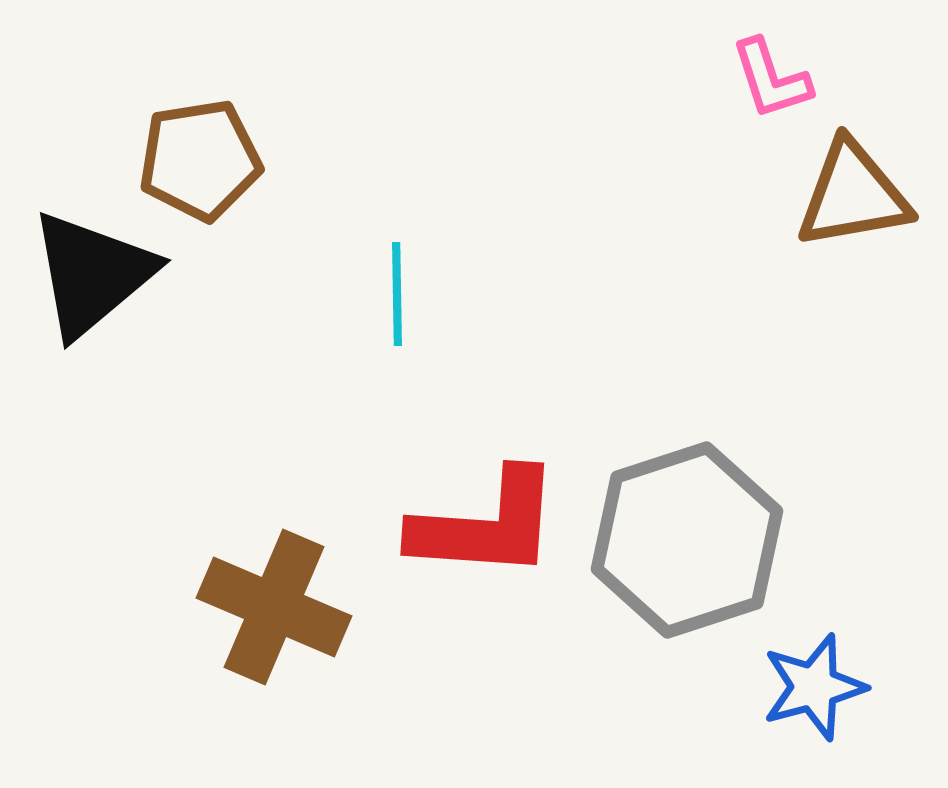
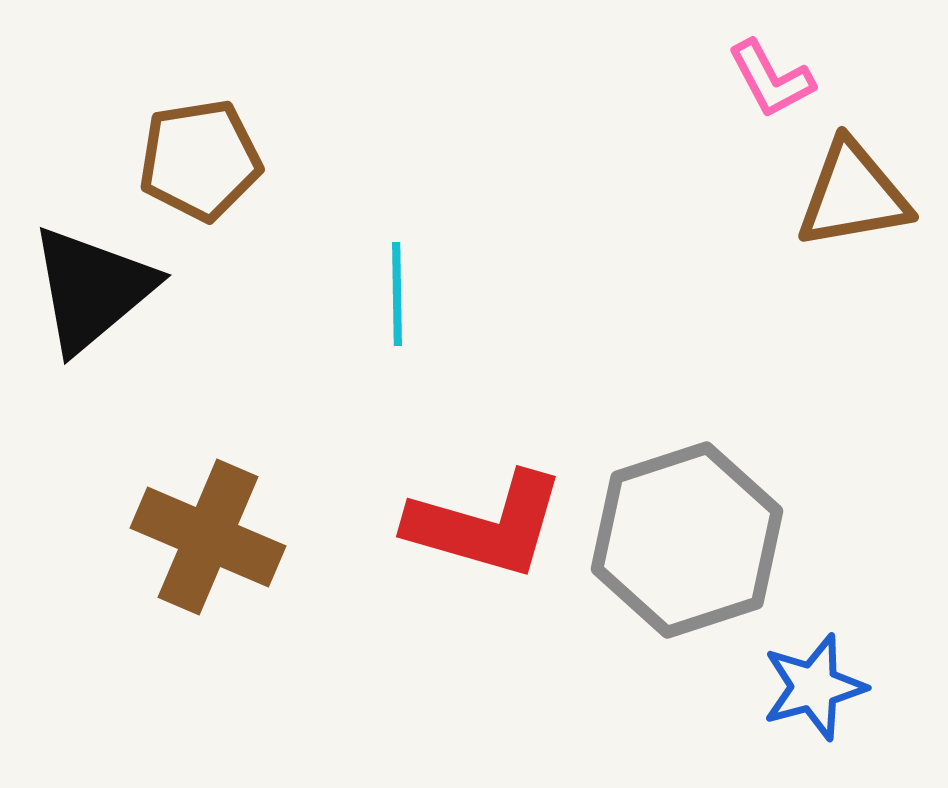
pink L-shape: rotated 10 degrees counterclockwise
black triangle: moved 15 px down
red L-shape: rotated 12 degrees clockwise
brown cross: moved 66 px left, 70 px up
